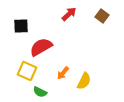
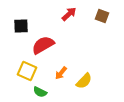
brown square: rotated 16 degrees counterclockwise
red semicircle: moved 2 px right, 2 px up
orange arrow: moved 2 px left
yellow semicircle: rotated 18 degrees clockwise
